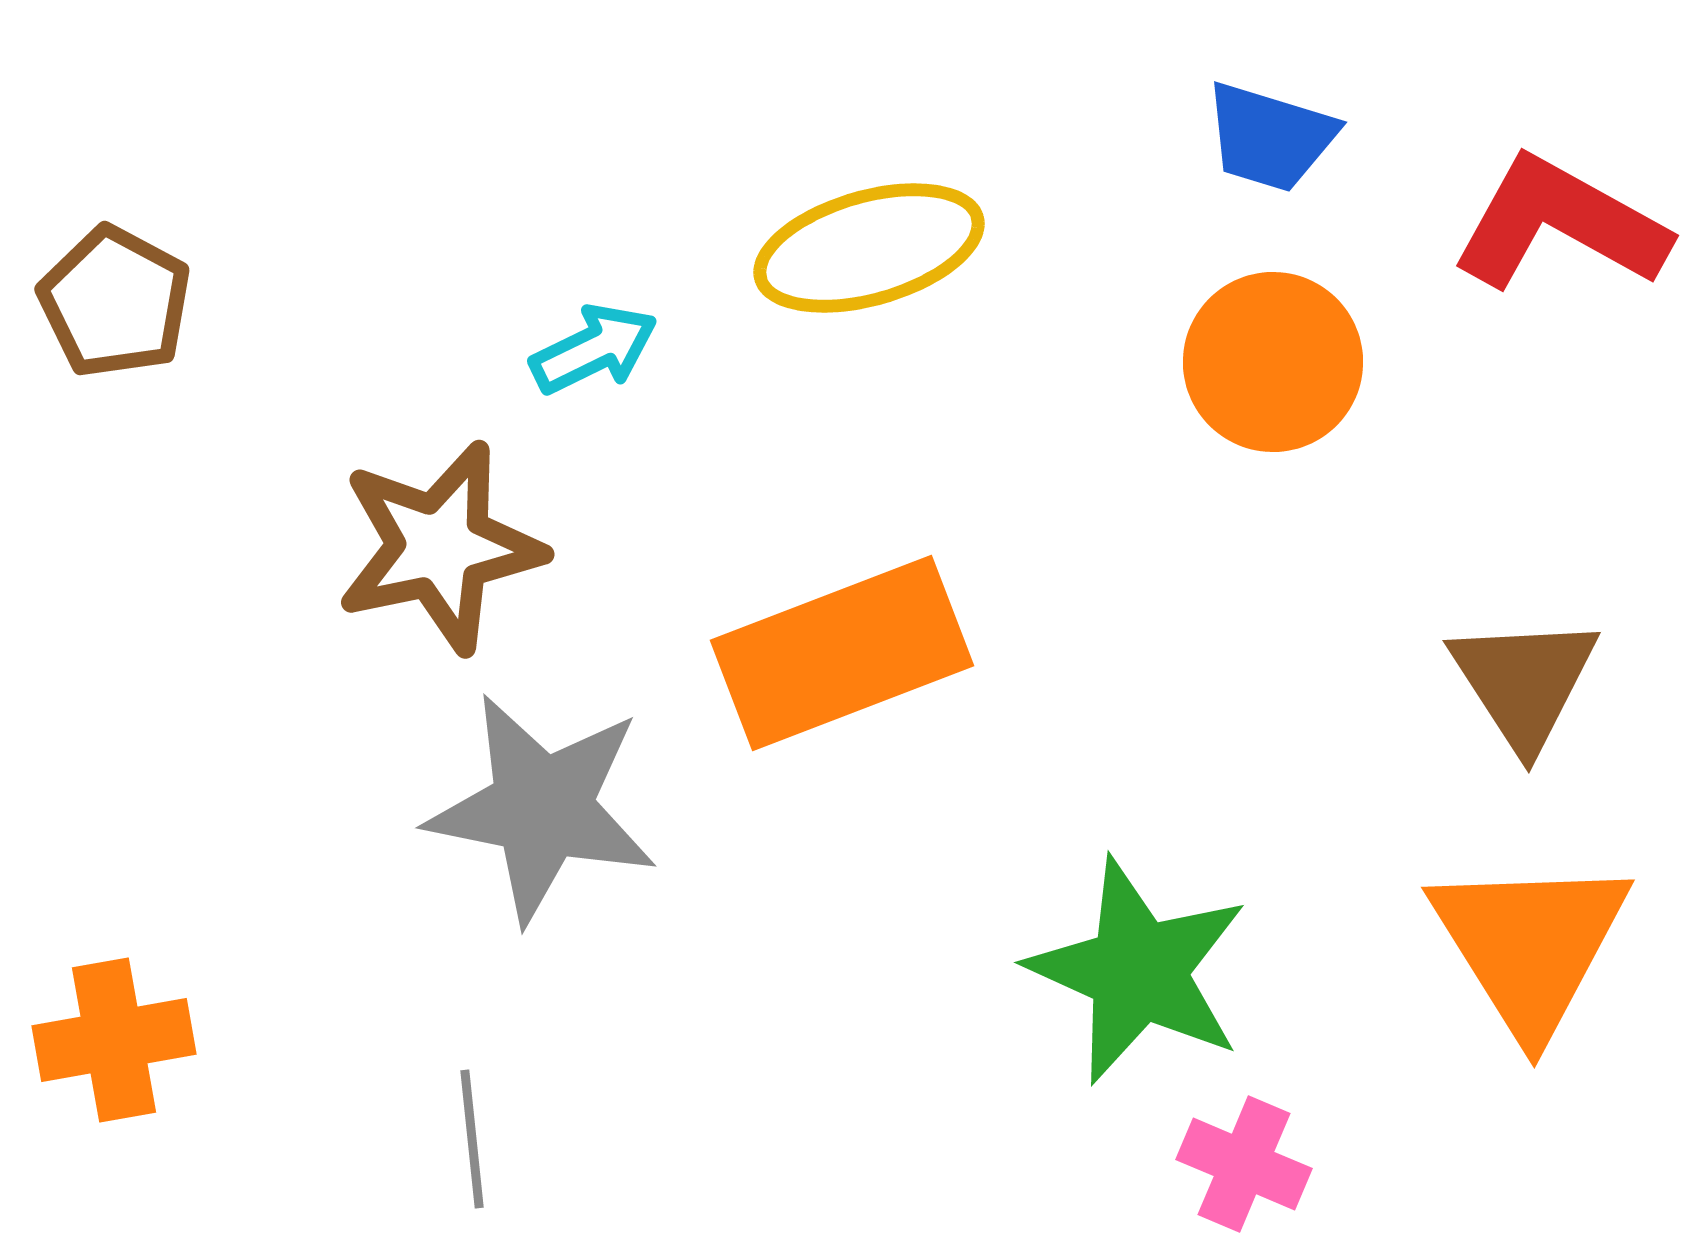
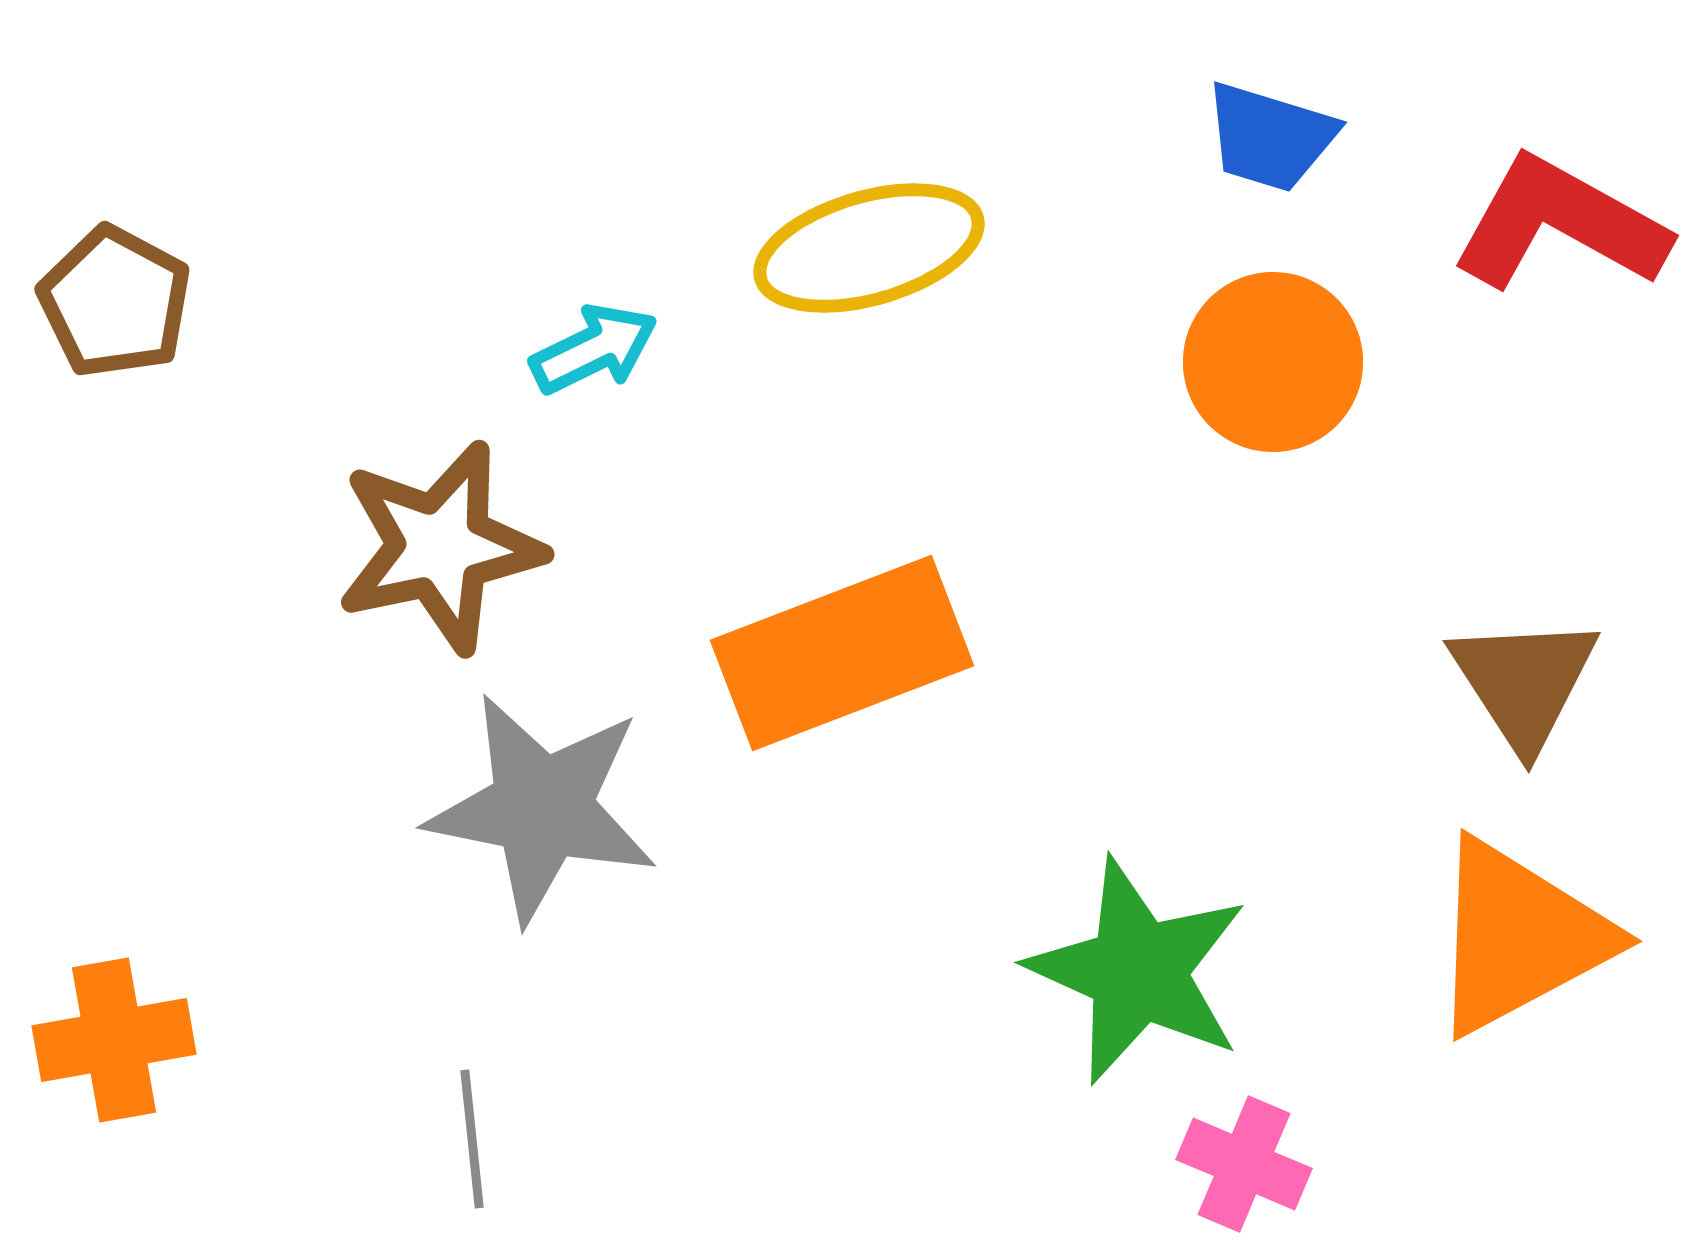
orange triangle: moved 11 px left, 8 px up; rotated 34 degrees clockwise
